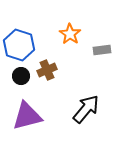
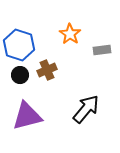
black circle: moved 1 px left, 1 px up
